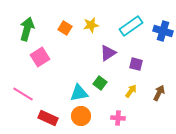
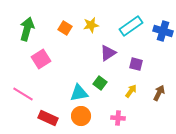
pink square: moved 1 px right, 2 px down
